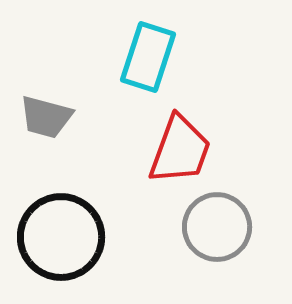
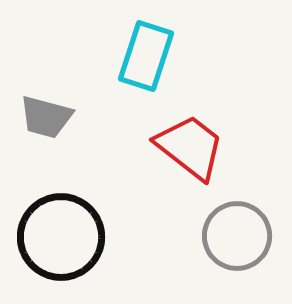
cyan rectangle: moved 2 px left, 1 px up
red trapezoid: moved 10 px right, 3 px up; rotated 72 degrees counterclockwise
gray circle: moved 20 px right, 9 px down
